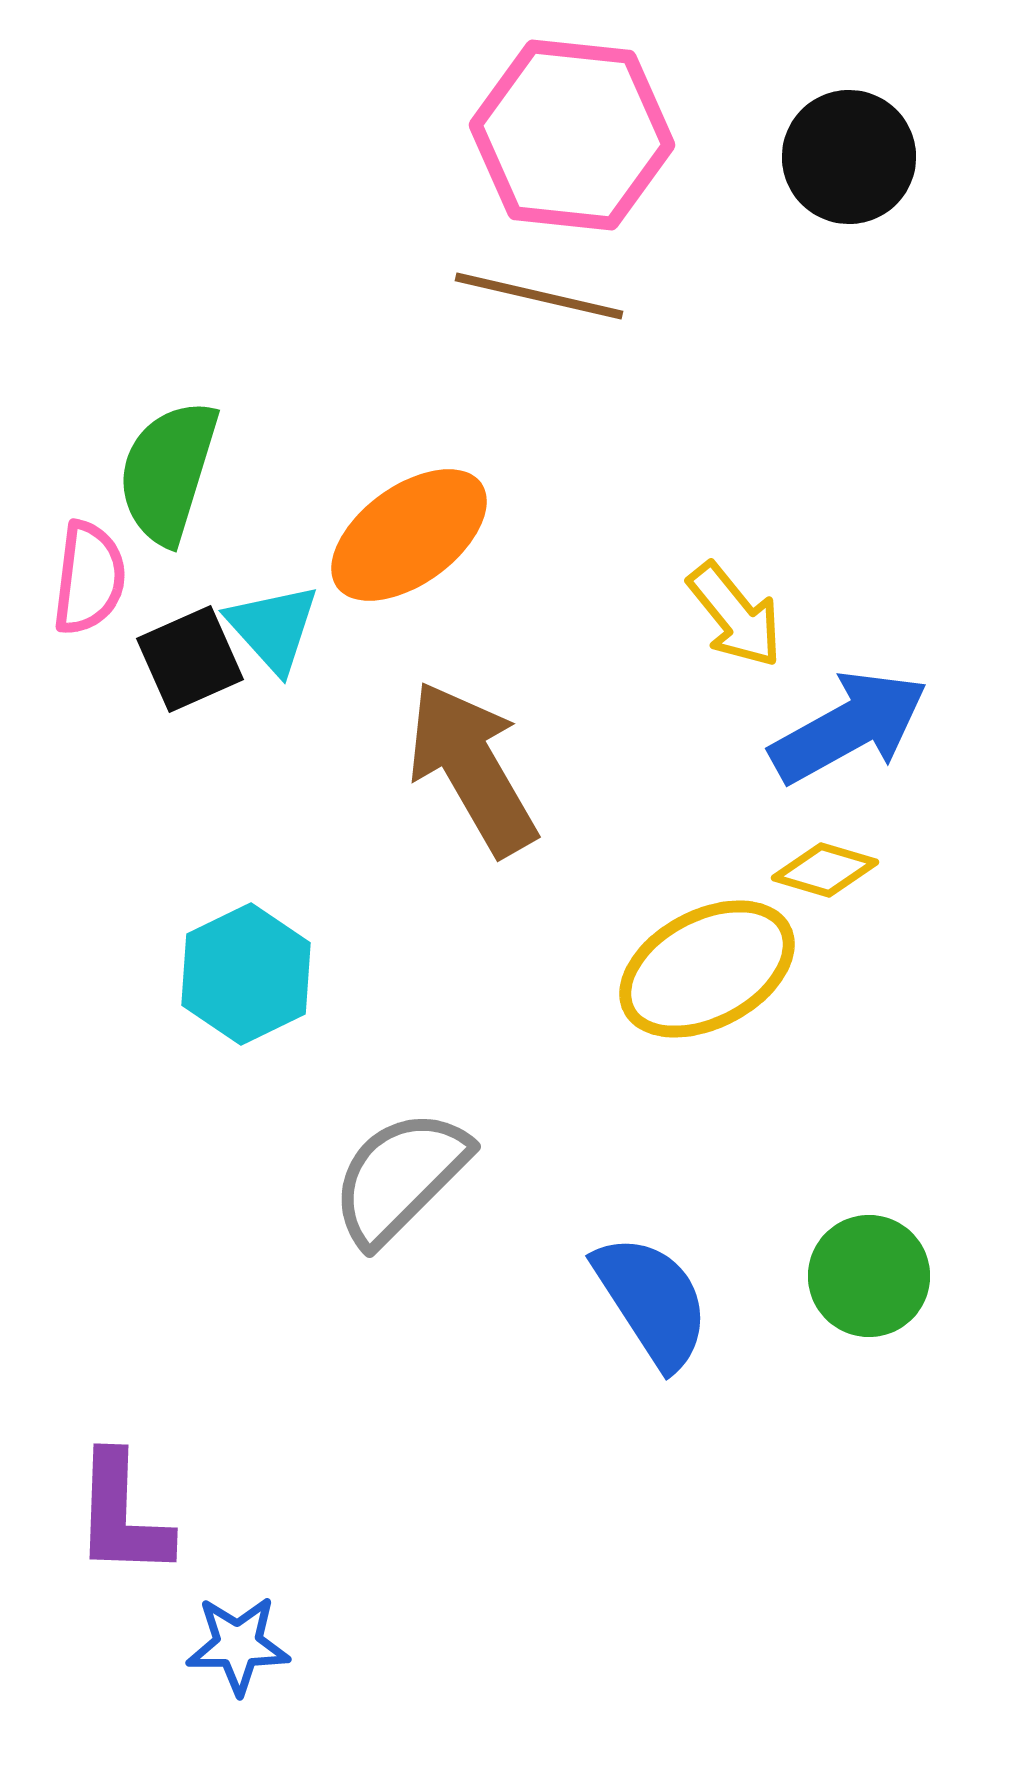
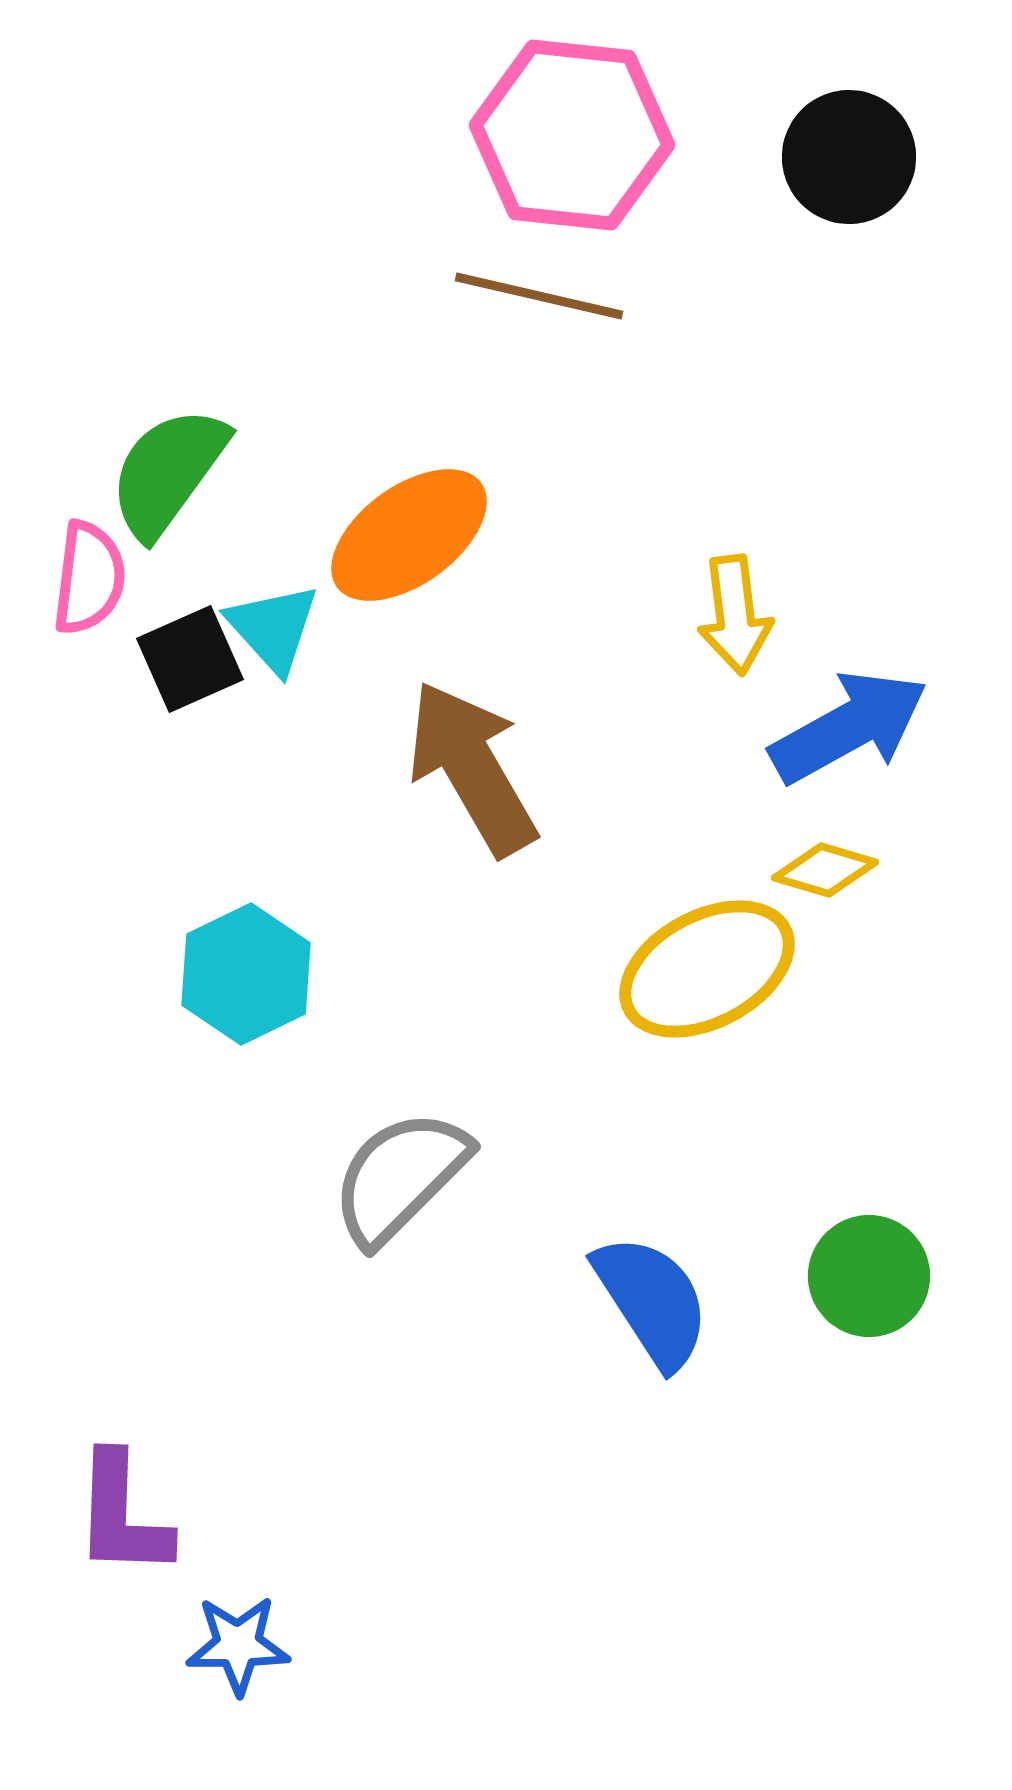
green semicircle: rotated 19 degrees clockwise
yellow arrow: rotated 32 degrees clockwise
